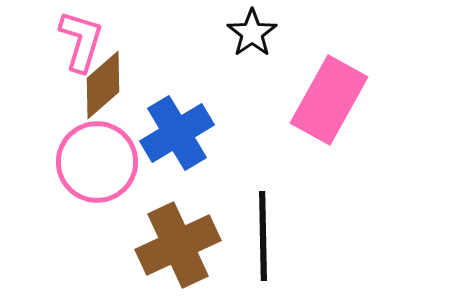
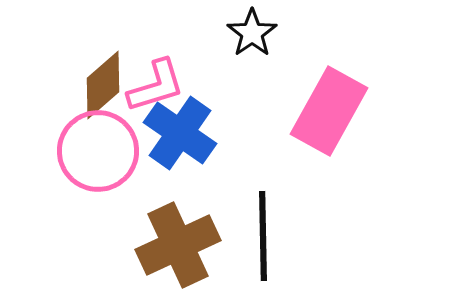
pink L-shape: moved 75 px right, 45 px down; rotated 56 degrees clockwise
pink rectangle: moved 11 px down
blue cross: moved 3 px right; rotated 24 degrees counterclockwise
pink circle: moved 1 px right, 11 px up
